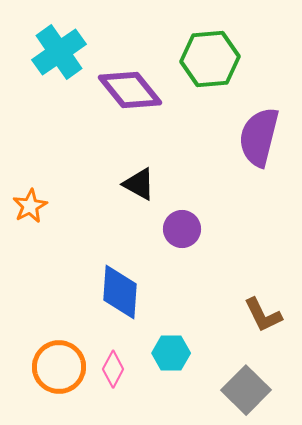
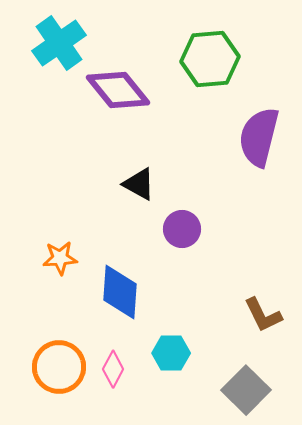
cyan cross: moved 9 px up
purple diamond: moved 12 px left
orange star: moved 30 px right, 52 px down; rotated 24 degrees clockwise
